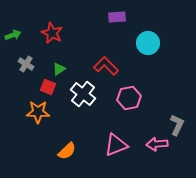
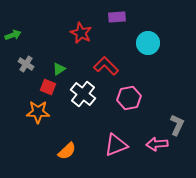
red star: moved 29 px right
